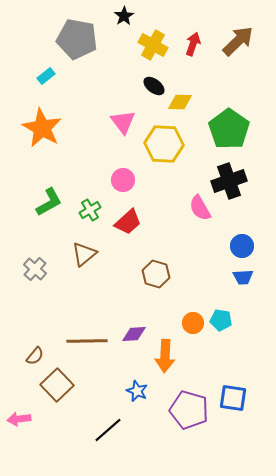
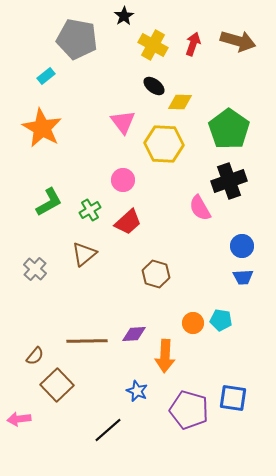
brown arrow: rotated 60 degrees clockwise
